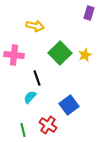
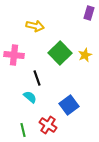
cyan semicircle: rotated 88 degrees clockwise
